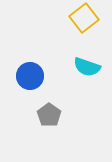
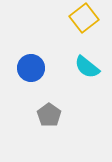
cyan semicircle: rotated 20 degrees clockwise
blue circle: moved 1 px right, 8 px up
